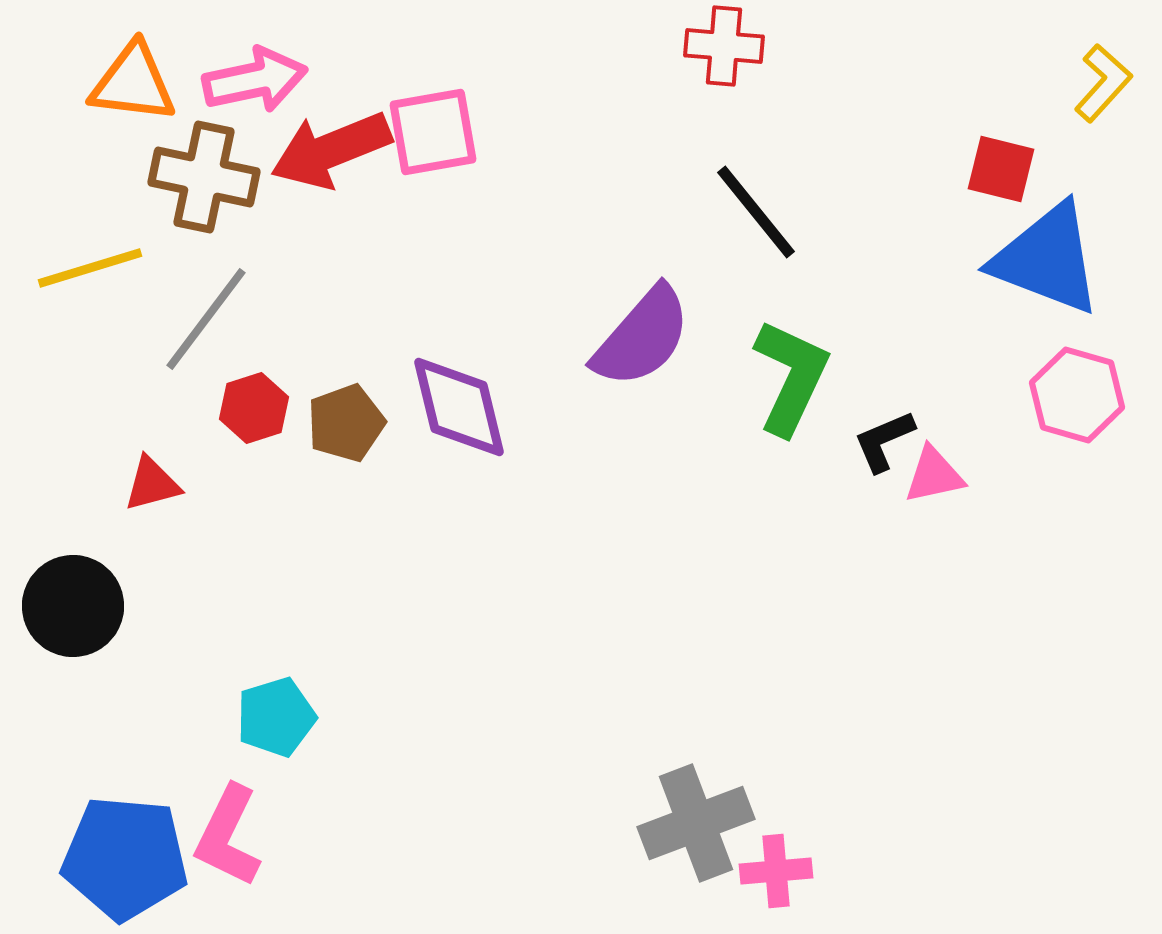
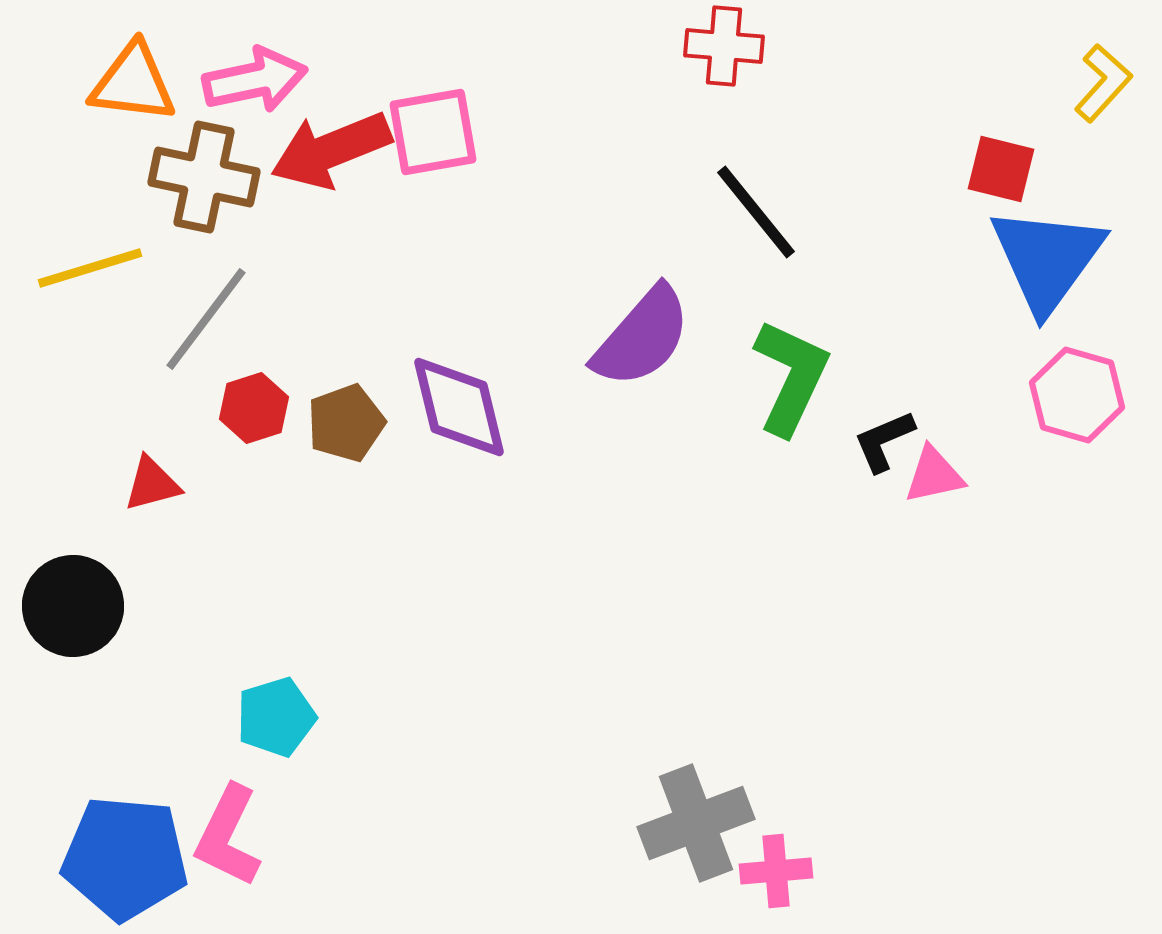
blue triangle: rotated 45 degrees clockwise
